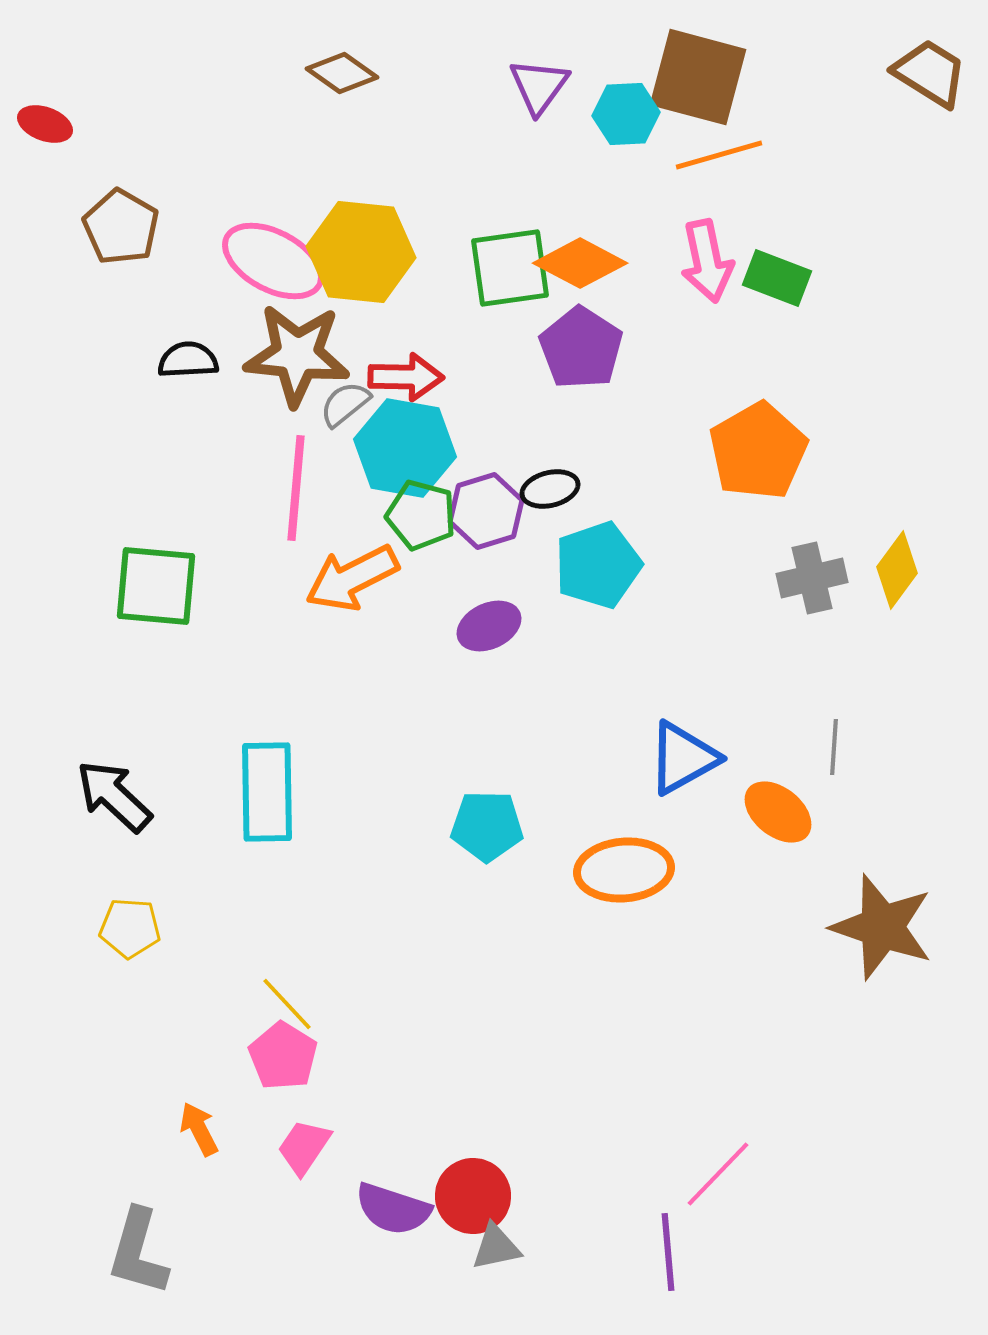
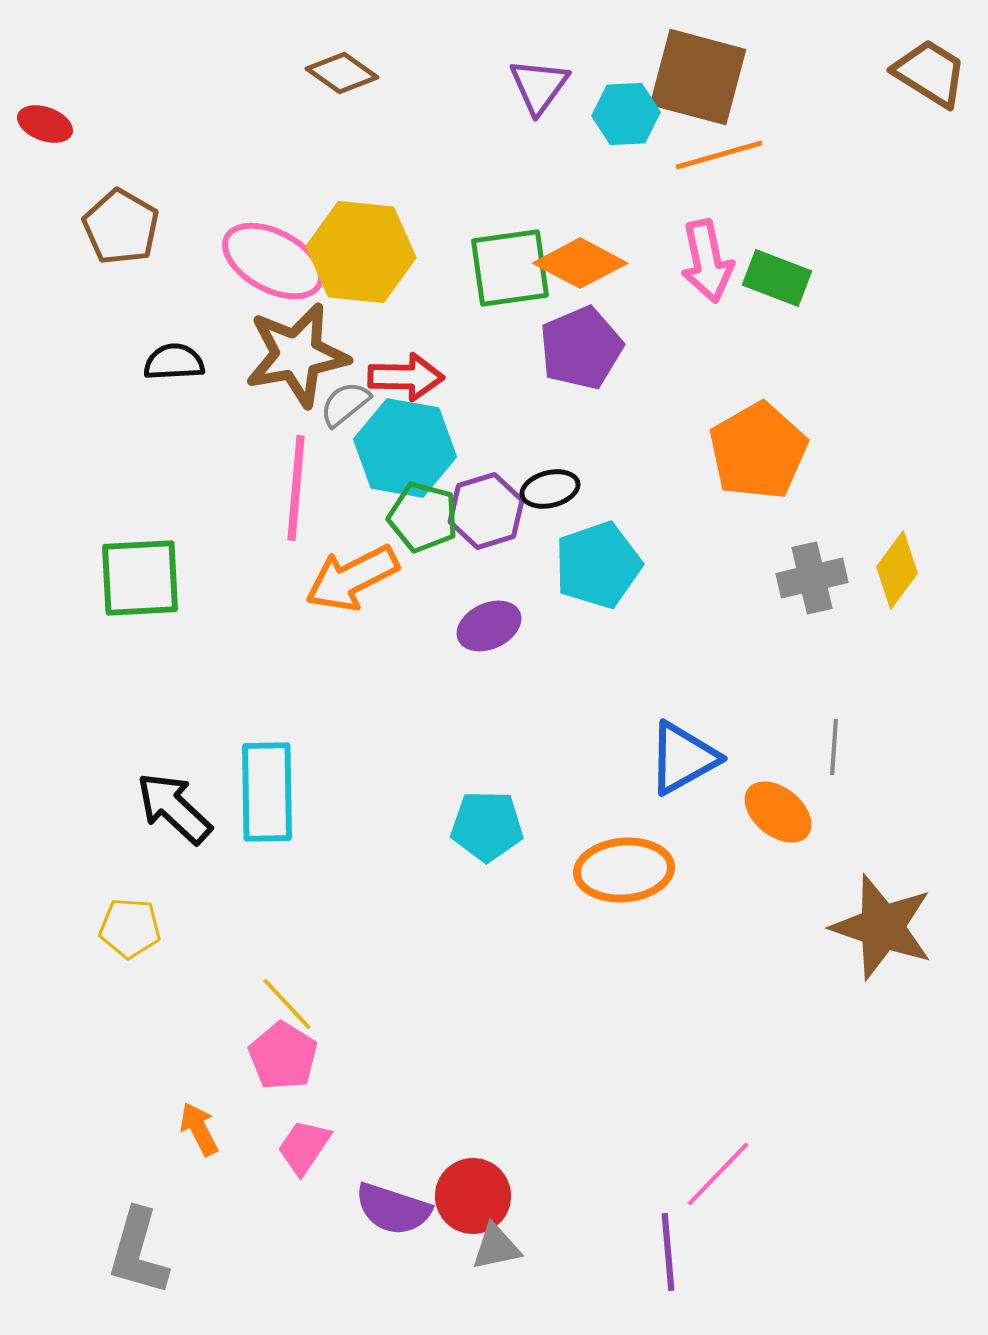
purple pentagon at (581, 348): rotated 16 degrees clockwise
brown star at (297, 355): rotated 16 degrees counterclockwise
black semicircle at (188, 360): moved 14 px left, 2 px down
green pentagon at (421, 515): moved 2 px right, 2 px down
green square at (156, 586): moved 16 px left, 8 px up; rotated 8 degrees counterclockwise
black arrow at (114, 796): moved 60 px right, 12 px down
